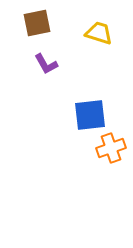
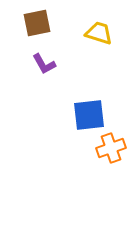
purple L-shape: moved 2 px left
blue square: moved 1 px left
